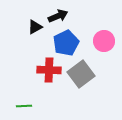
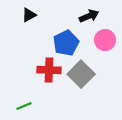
black arrow: moved 31 px right
black triangle: moved 6 px left, 12 px up
pink circle: moved 1 px right, 1 px up
gray square: rotated 8 degrees counterclockwise
green line: rotated 21 degrees counterclockwise
